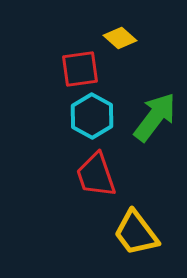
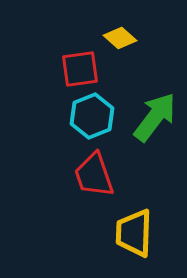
cyan hexagon: rotated 9 degrees clockwise
red trapezoid: moved 2 px left
yellow trapezoid: moved 2 px left; rotated 39 degrees clockwise
